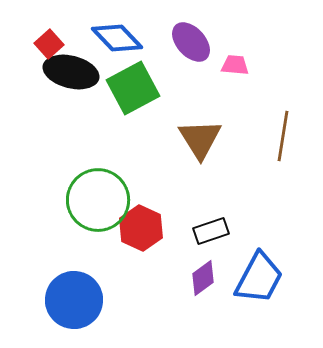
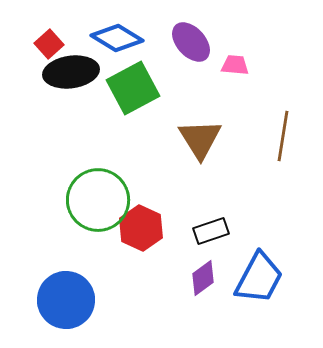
blue diamond: rotated 15 degrees counterclockwise
black ellipse: rotated 22 degrees counterclockwise
blue circle: moved 8 px left
